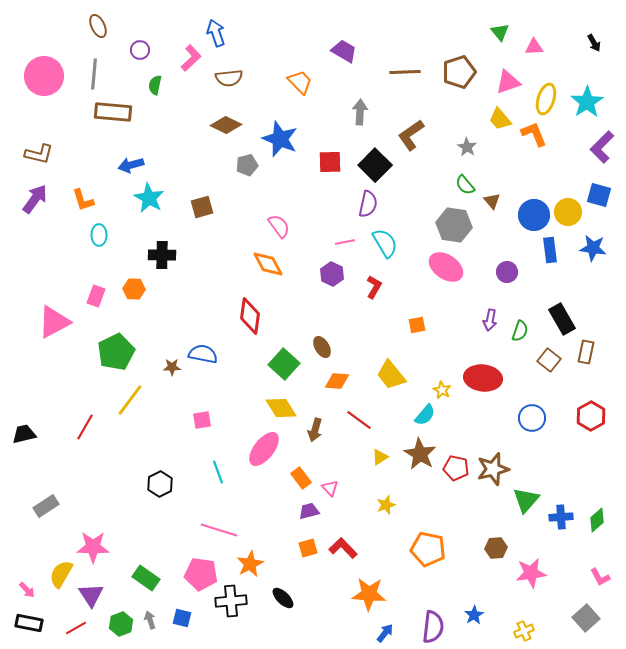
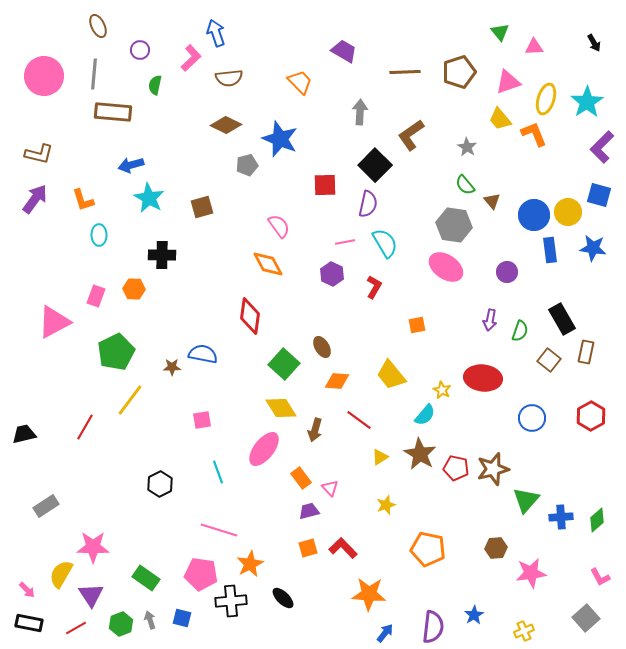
red square at (330, 162): moved 5 px left, 23 px down
